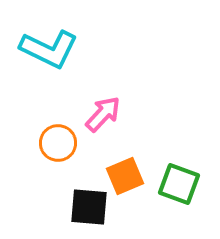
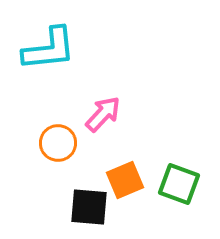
cyan L-shape: rotated 32 degrees counterclockwise
orange square: moved 4 px down
